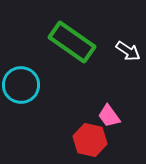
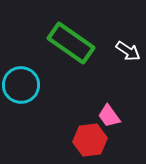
green rectangle: moved 1 px left, 1 px down
red hexagon: rotated 20 degrees counterclockwise
